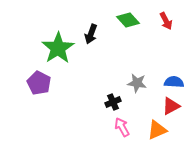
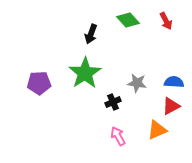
green star: moved 27 px right, 25 px down
purple pentagon: rotated 30 degrees counterclockwise
pink arrow: moved 4 px left, 9 px down
